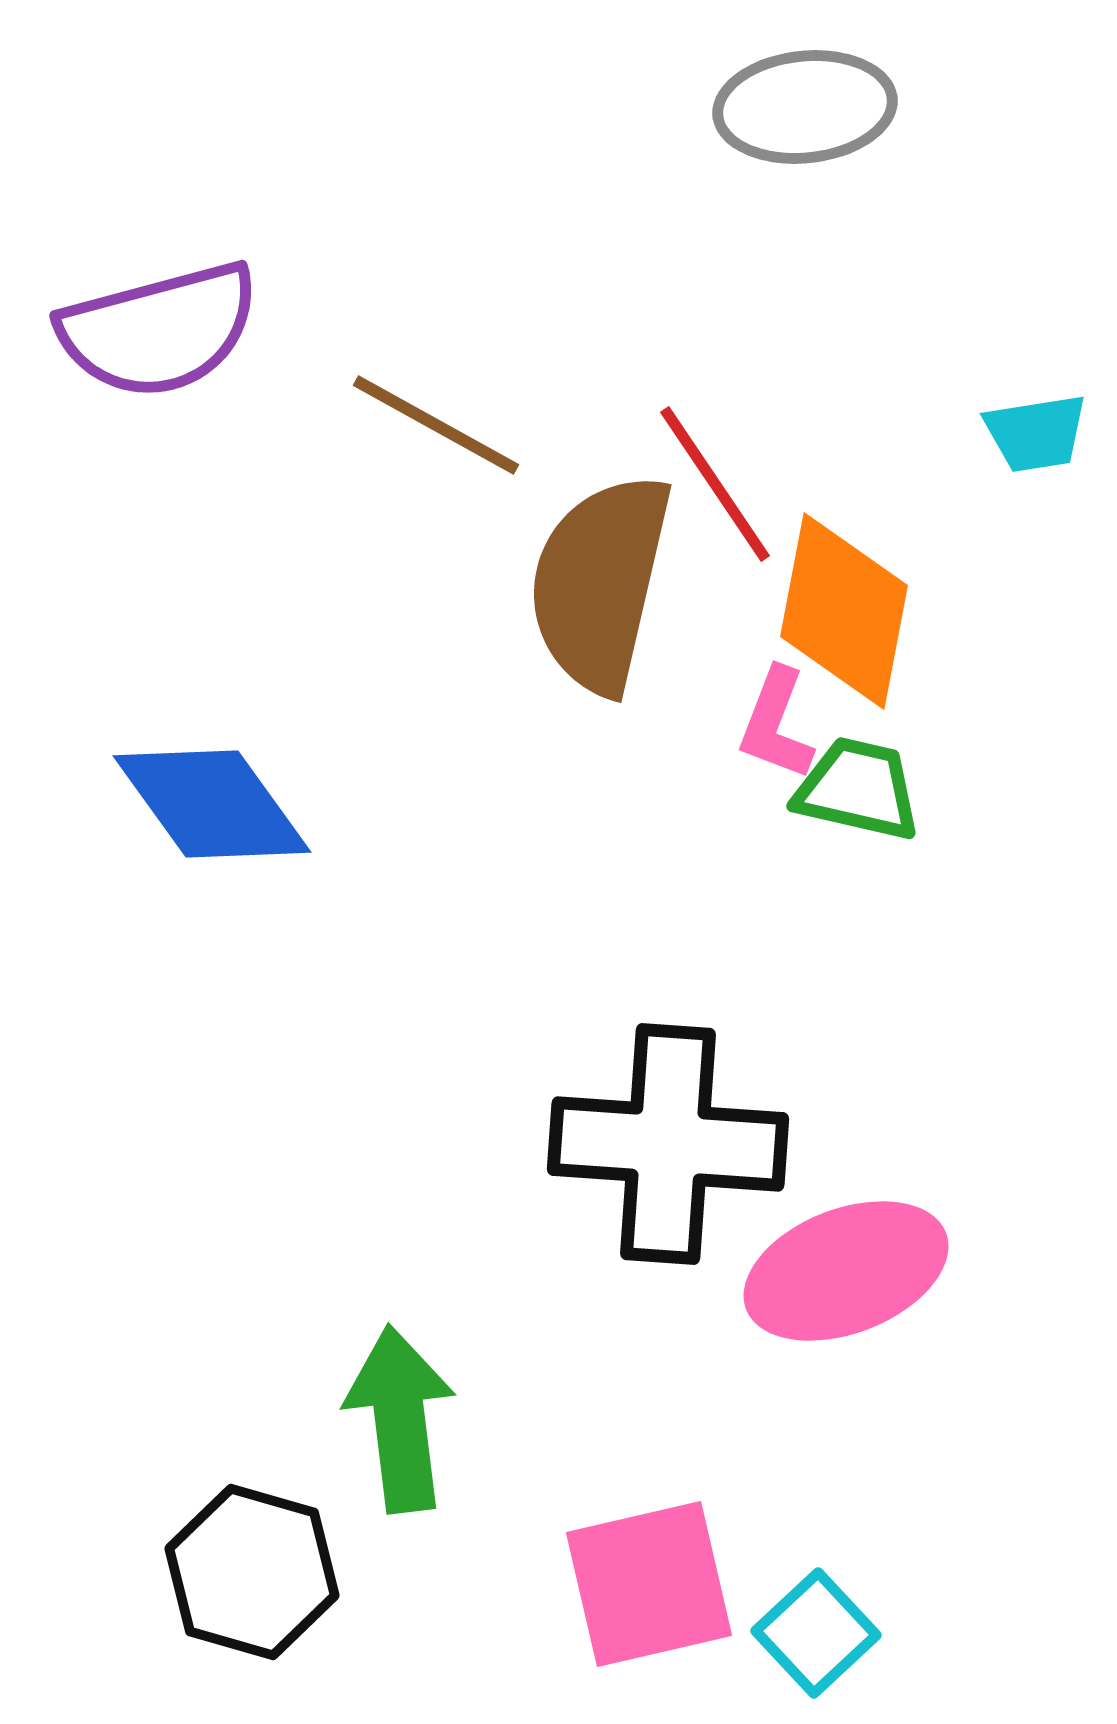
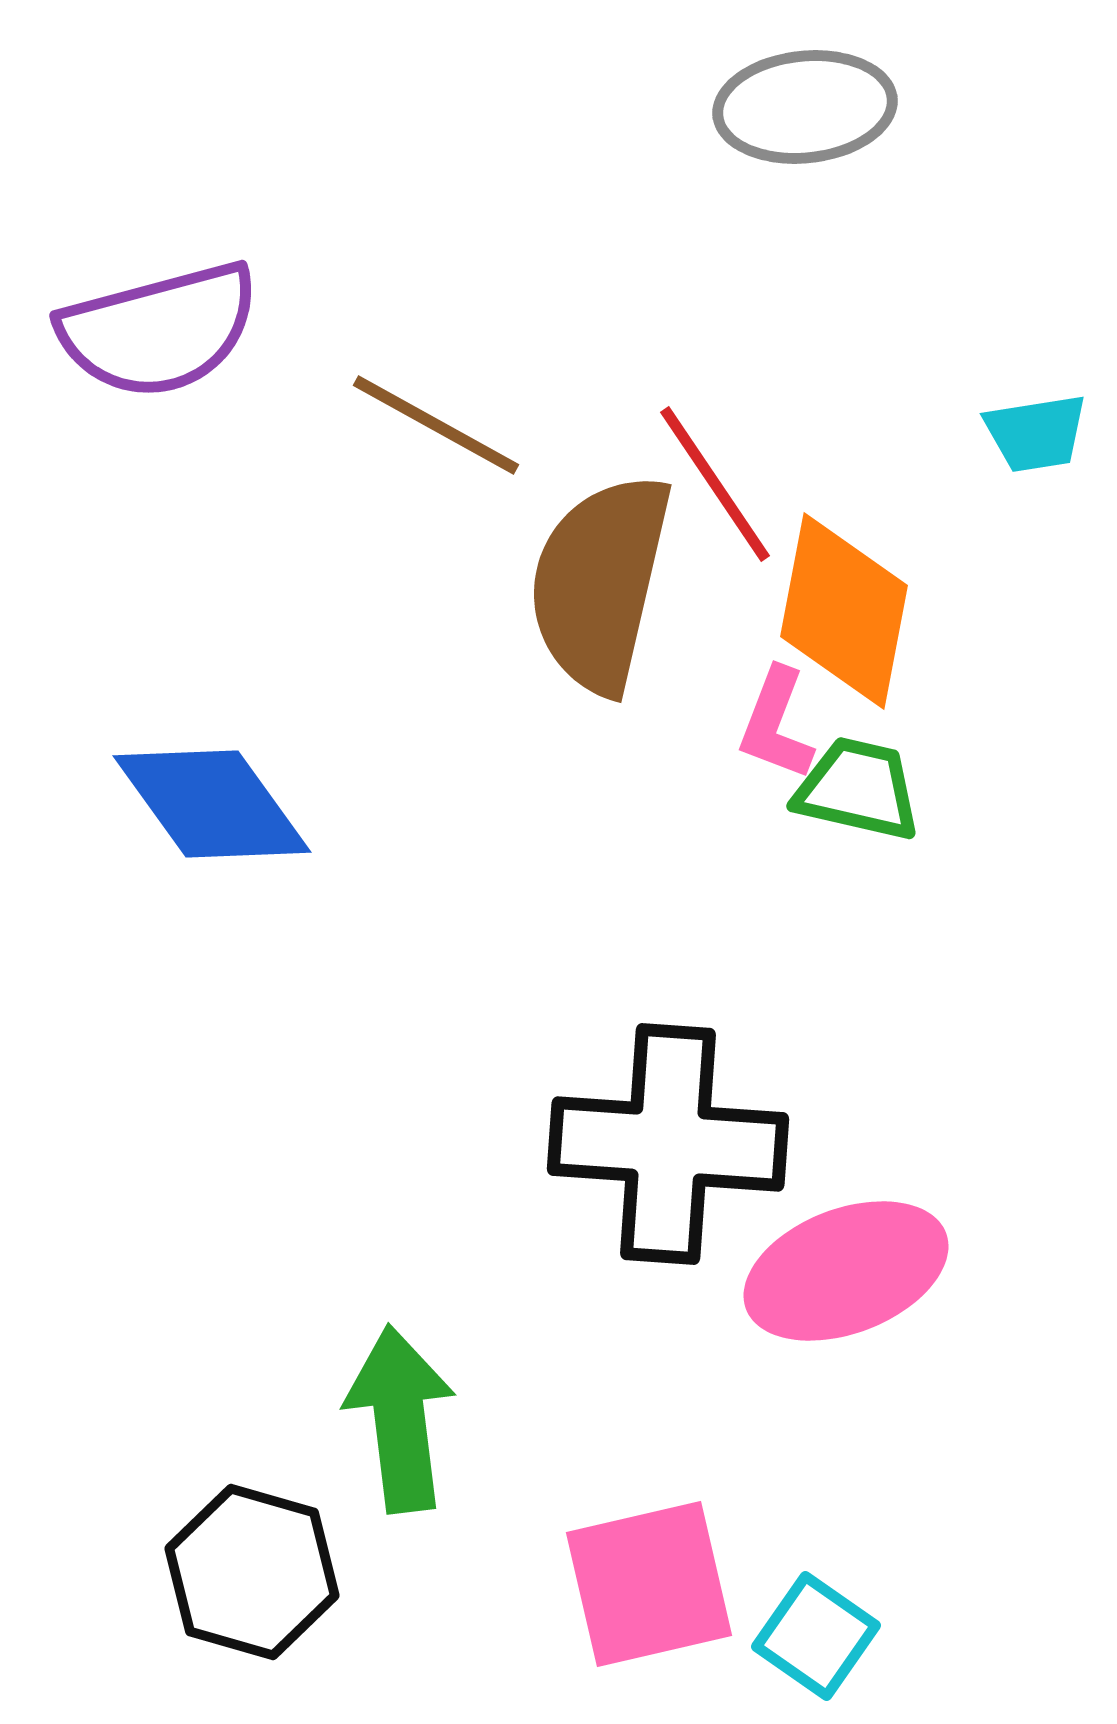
cyan square: moved 3 px down; rotated 12 degrees counterclockwise
